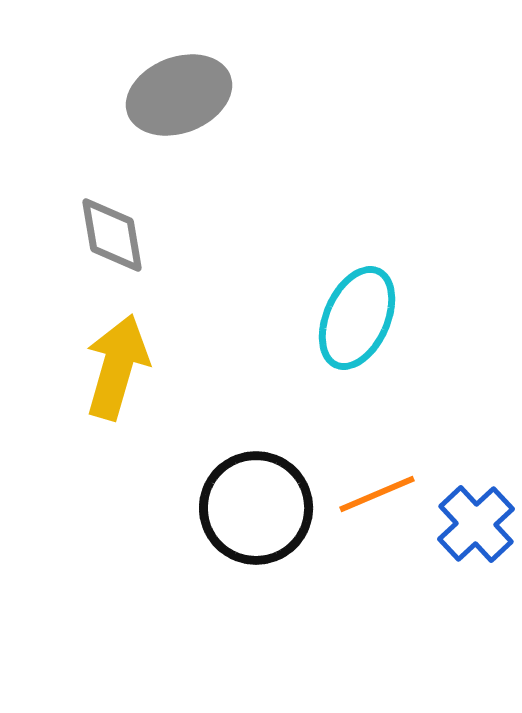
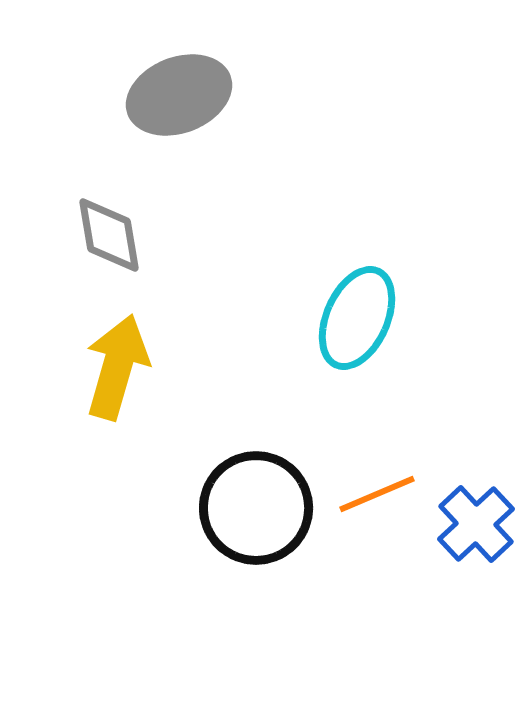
gray diamond: moved 3 px left
